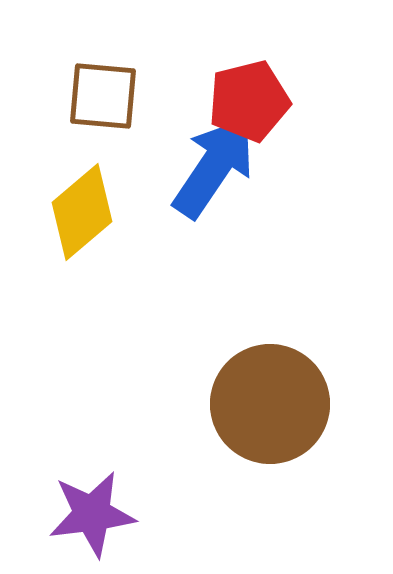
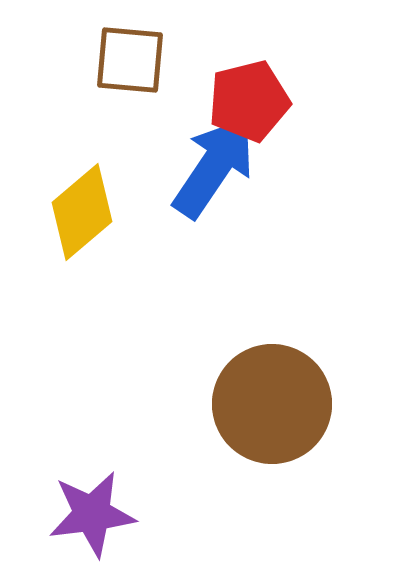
brown square: moved 27 px right, 36 px up
brown circle: moved 2 px right
